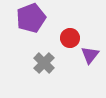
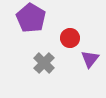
purple pentagon: rotated 20 degrees counterclockwise
purple triangle: moved 4 px down
